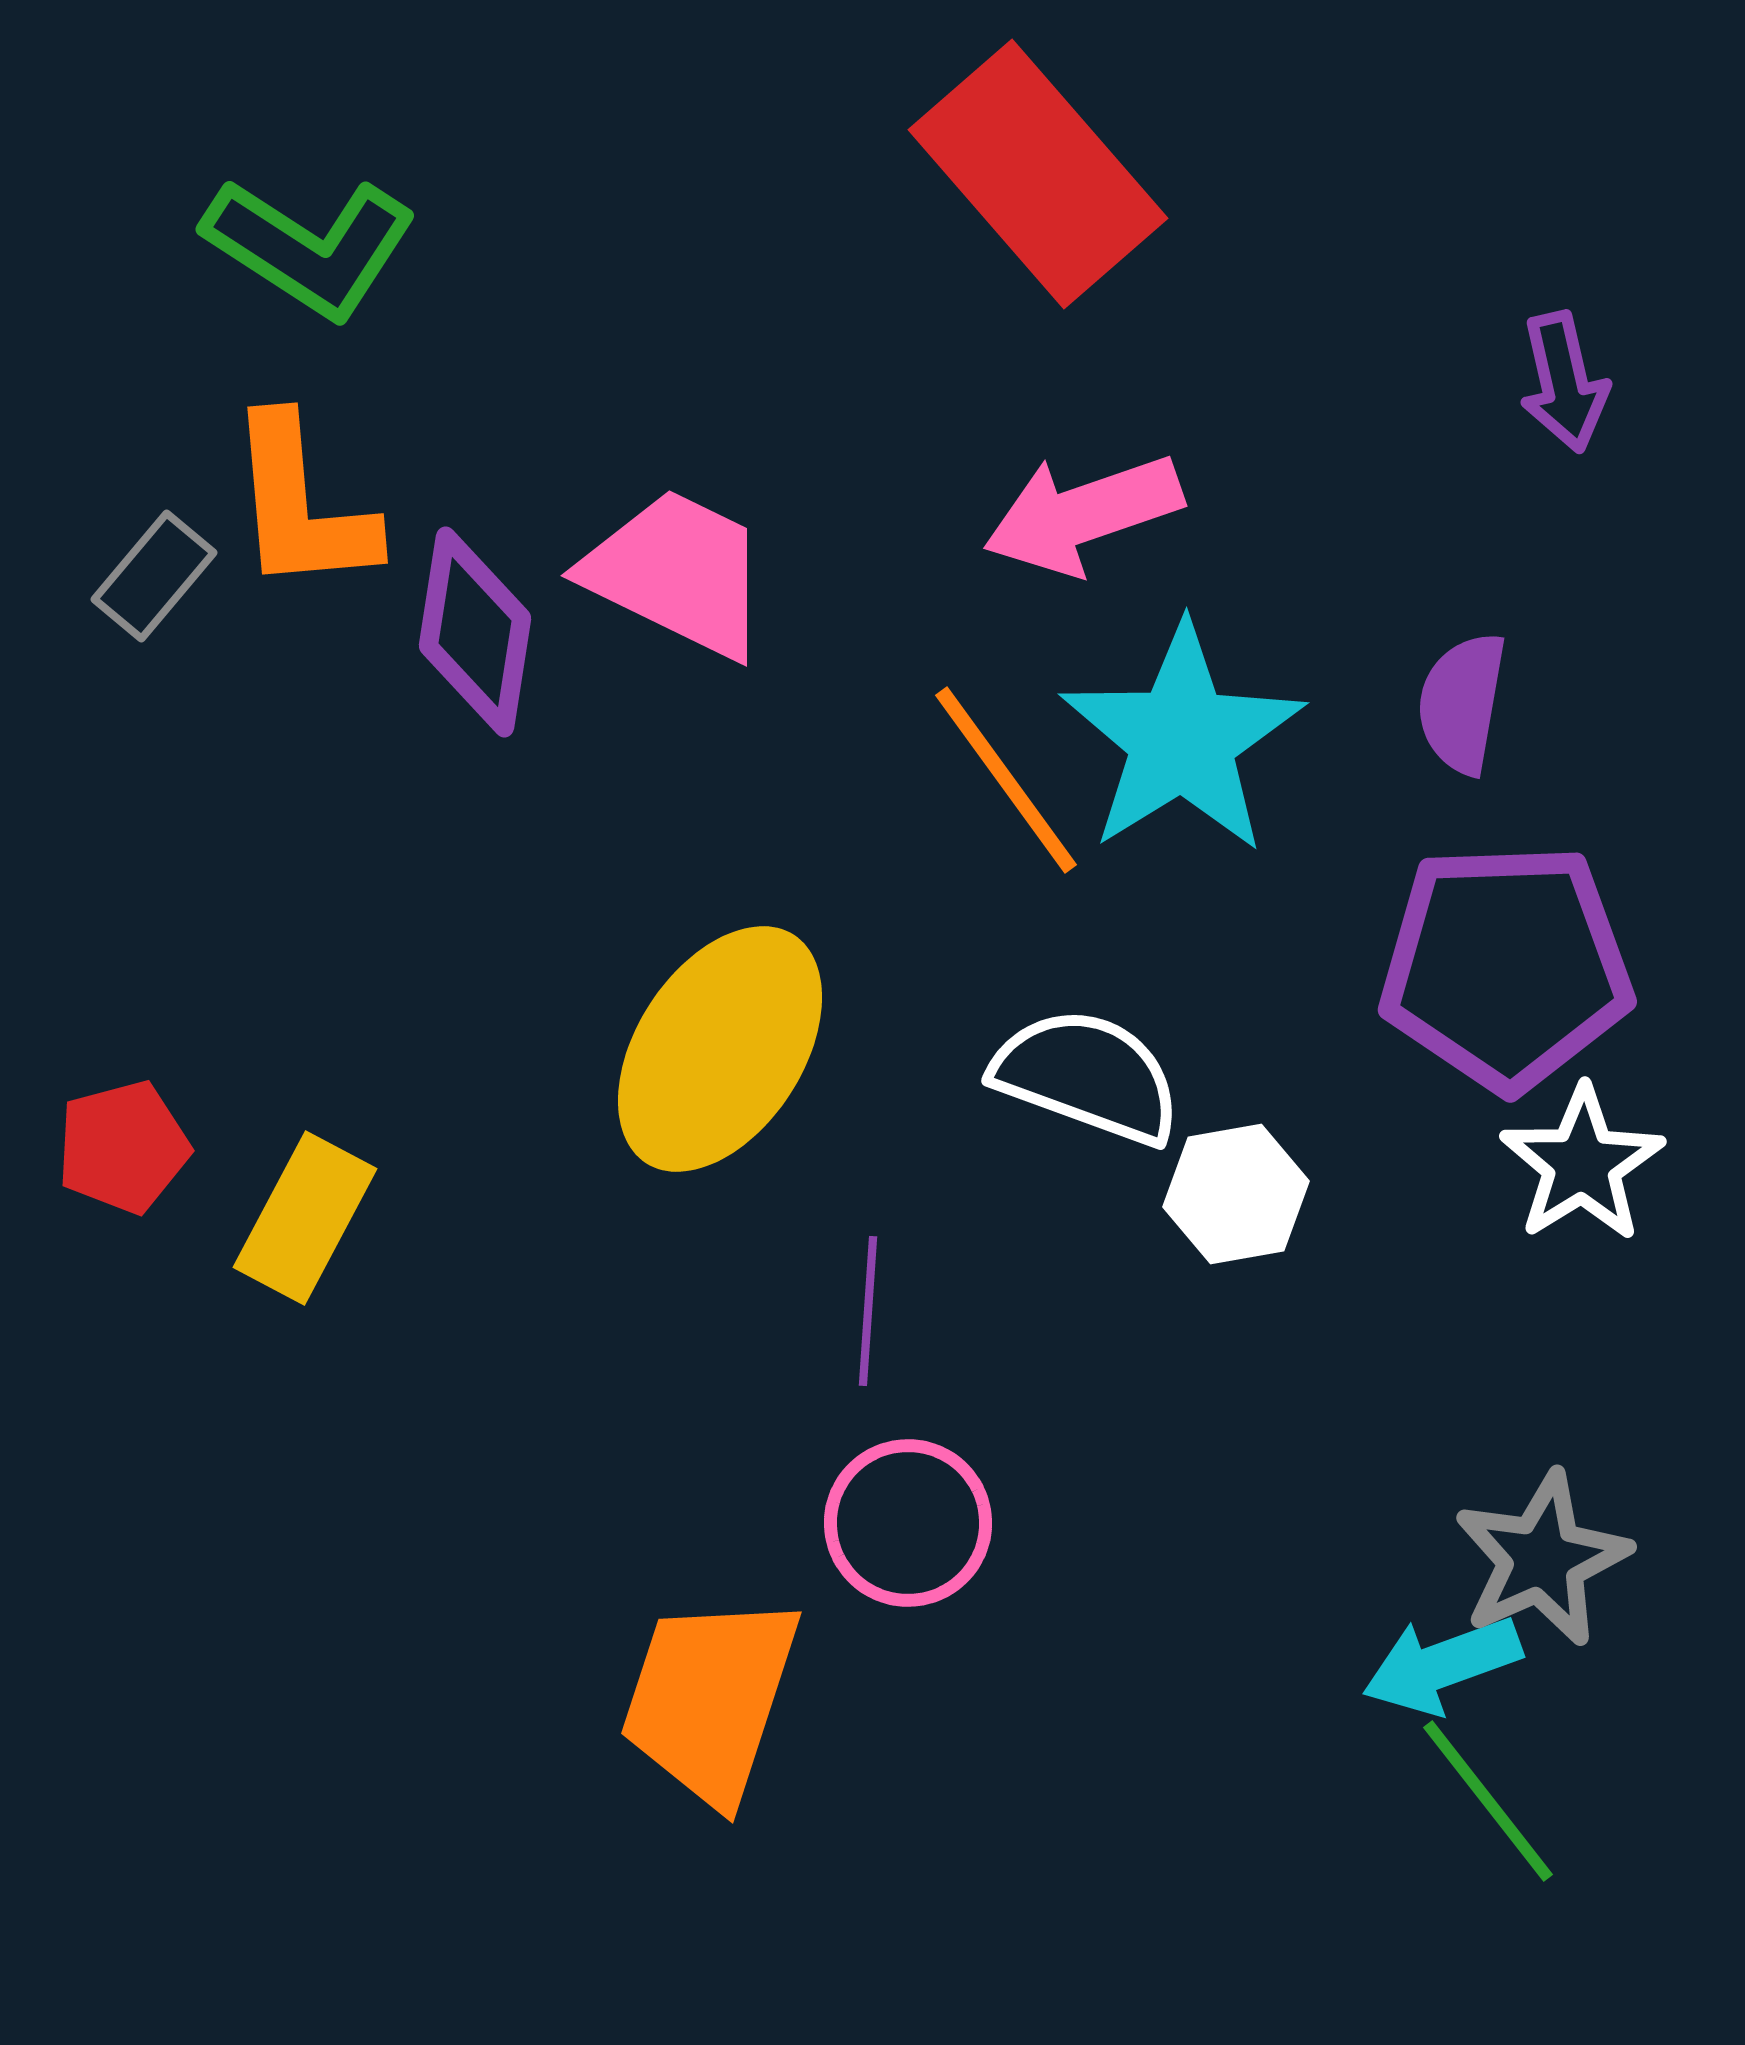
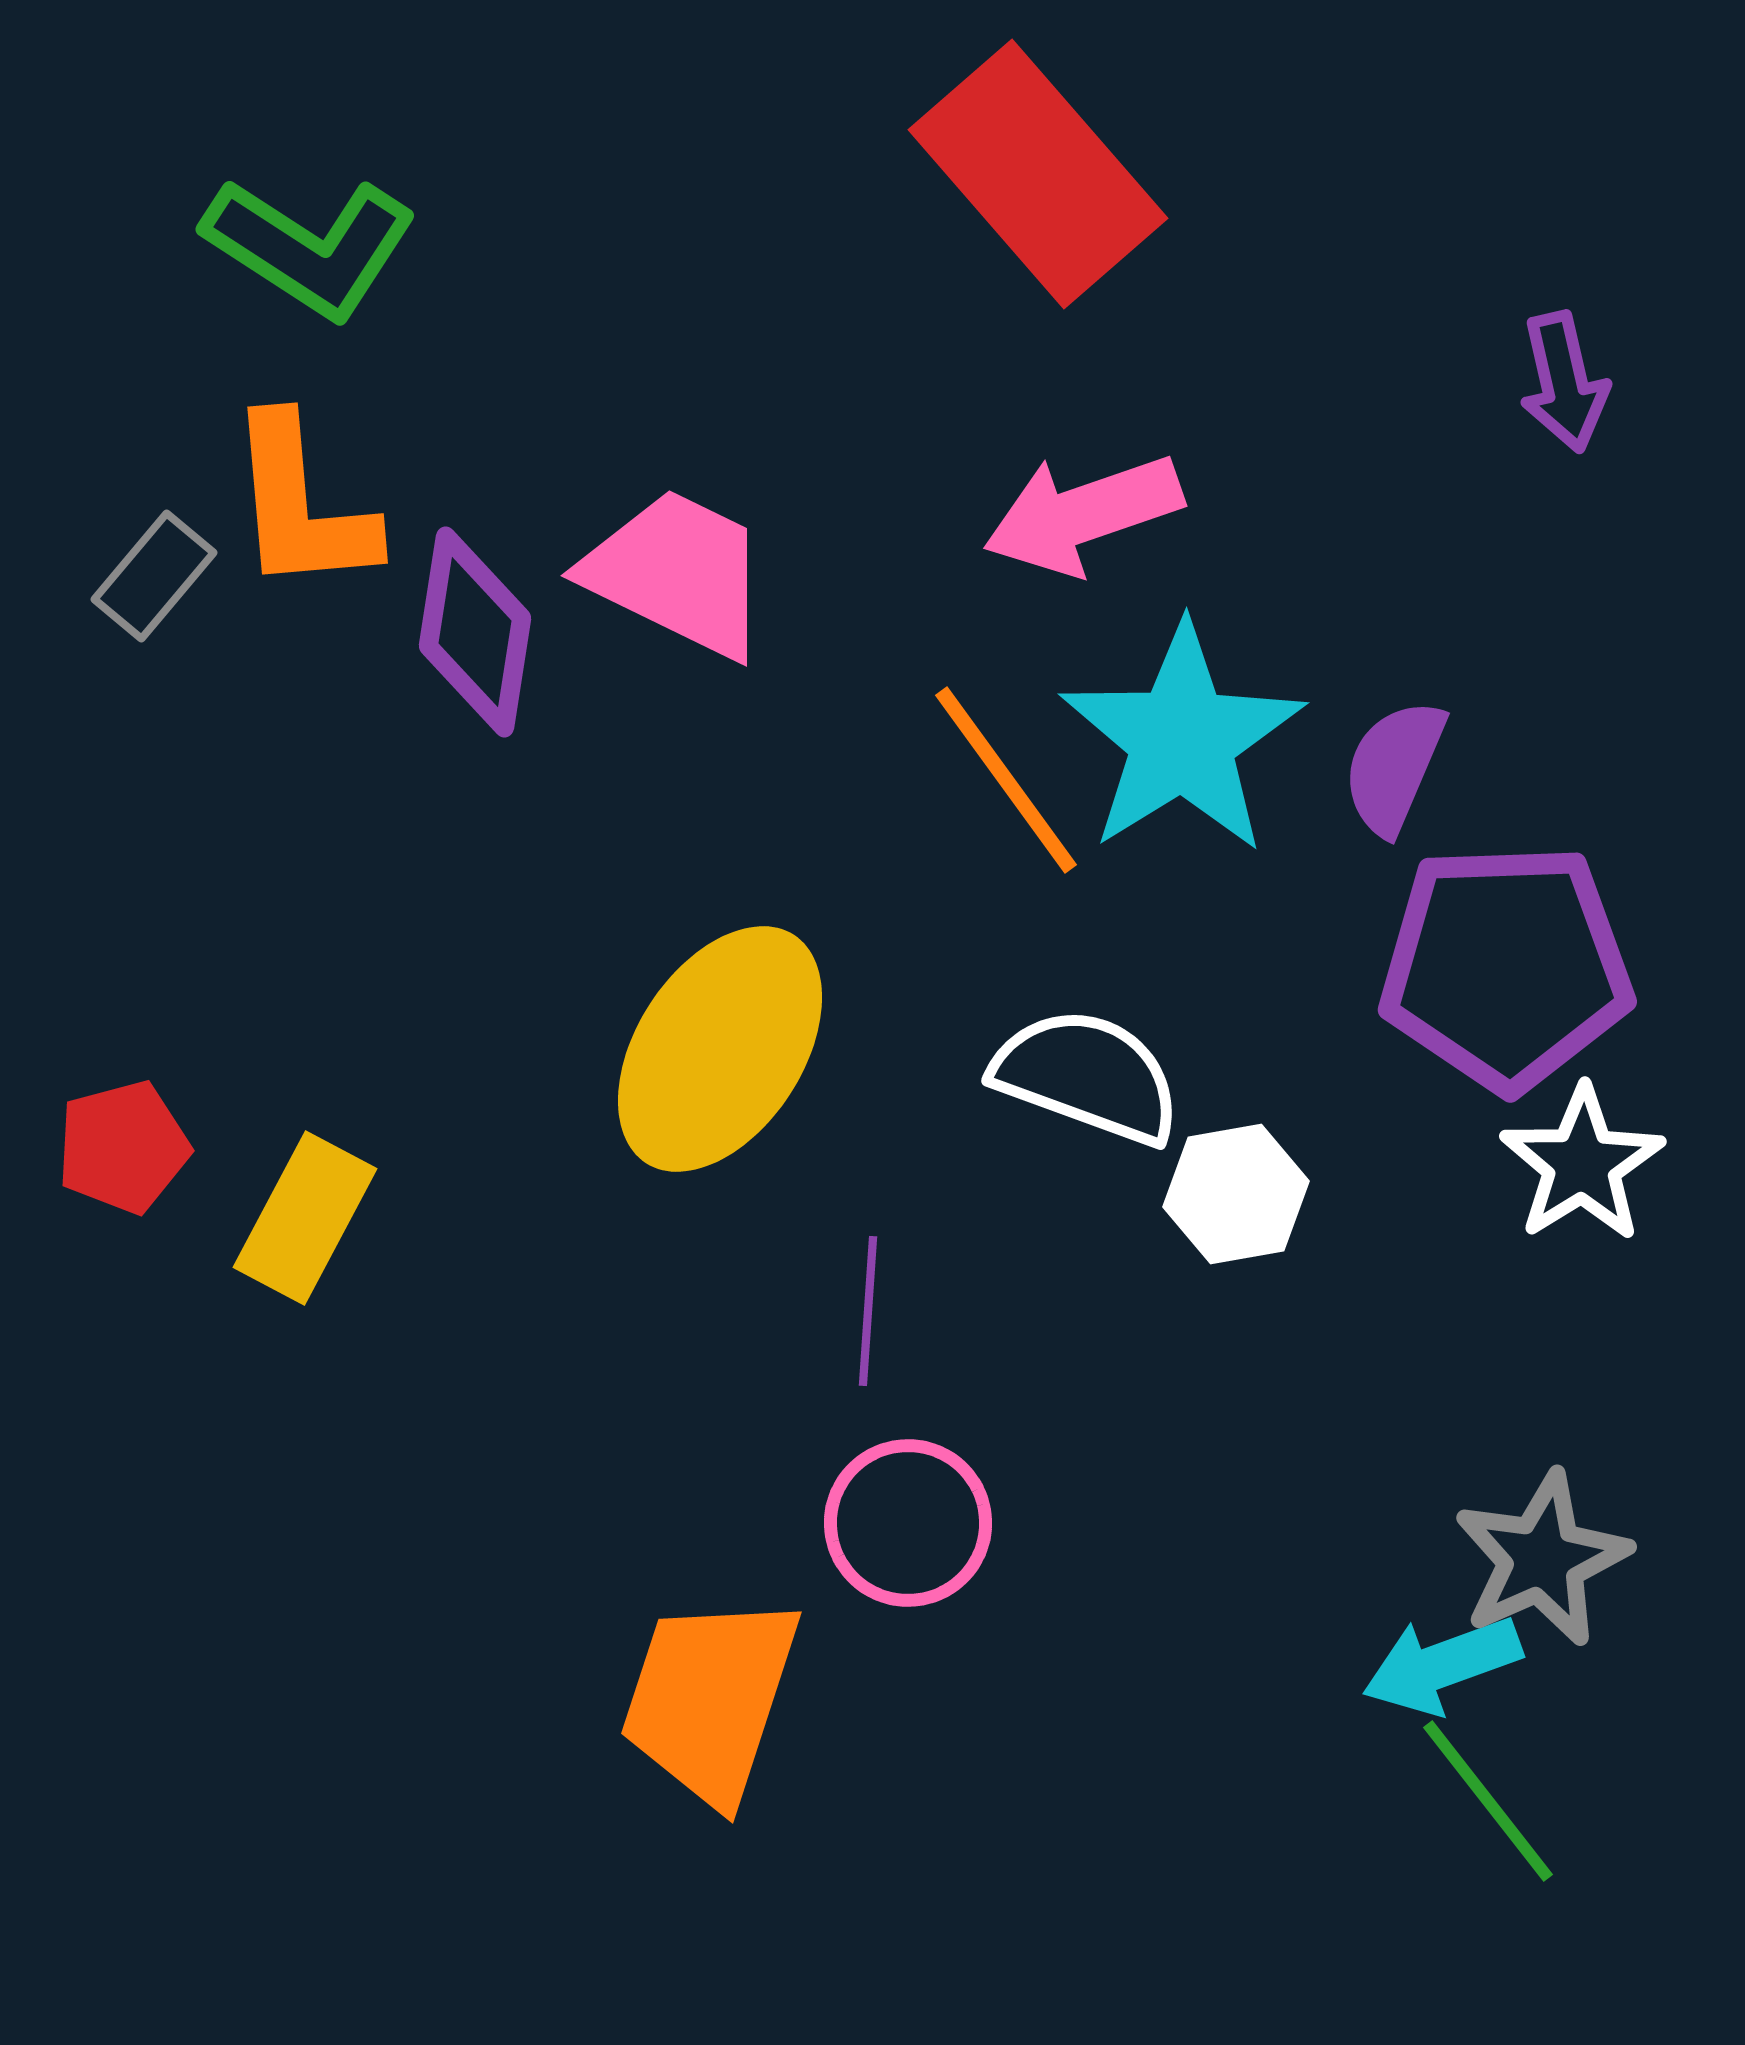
purple semicircle: moved 68 px left, 64 px down; rotated 13 degrees clockwise
